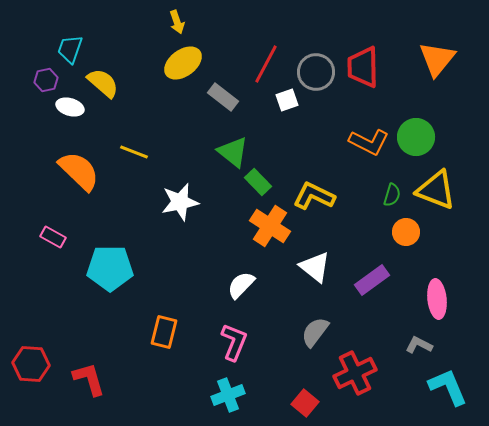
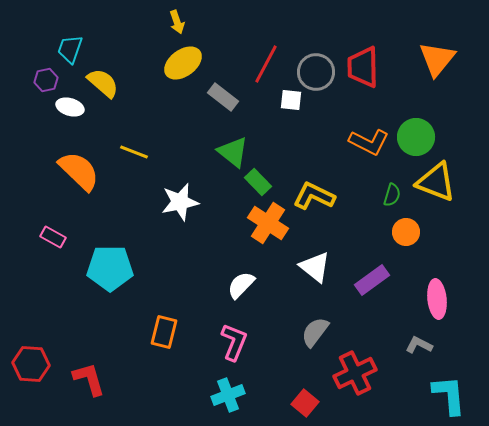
white square: moved 4 px right; rotated 25 degrees clockwise
yellow triangle: moved 8 px up
orange cross: moved 2 px left, 3 px up
cyan L-shape: moved 1 px right, 8 px down; rotated 18 degrees clockwise
